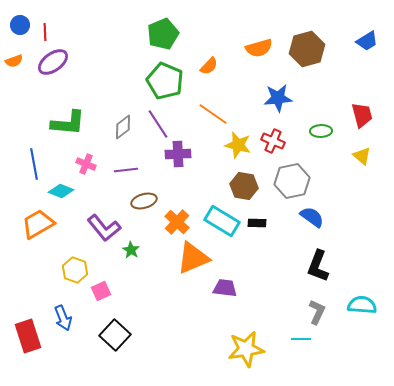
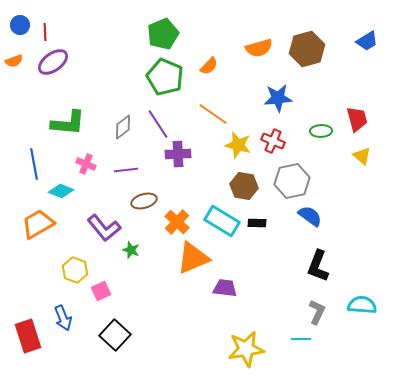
green pentagon at (165, 81): moved 4 px up
red trapezoid at (362, 115): moved 5 px left, 4 px down
blue semicircle at (312, 217): moved 2 px left, 1 px up
green star at (131, 250): rotated 12 degrees counterclockwise
